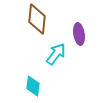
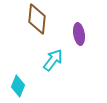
cyan arrow: moved 3 px left, 6 px down
cyan diamond: moved 15 px left; rotated 15 degrees clockwise
